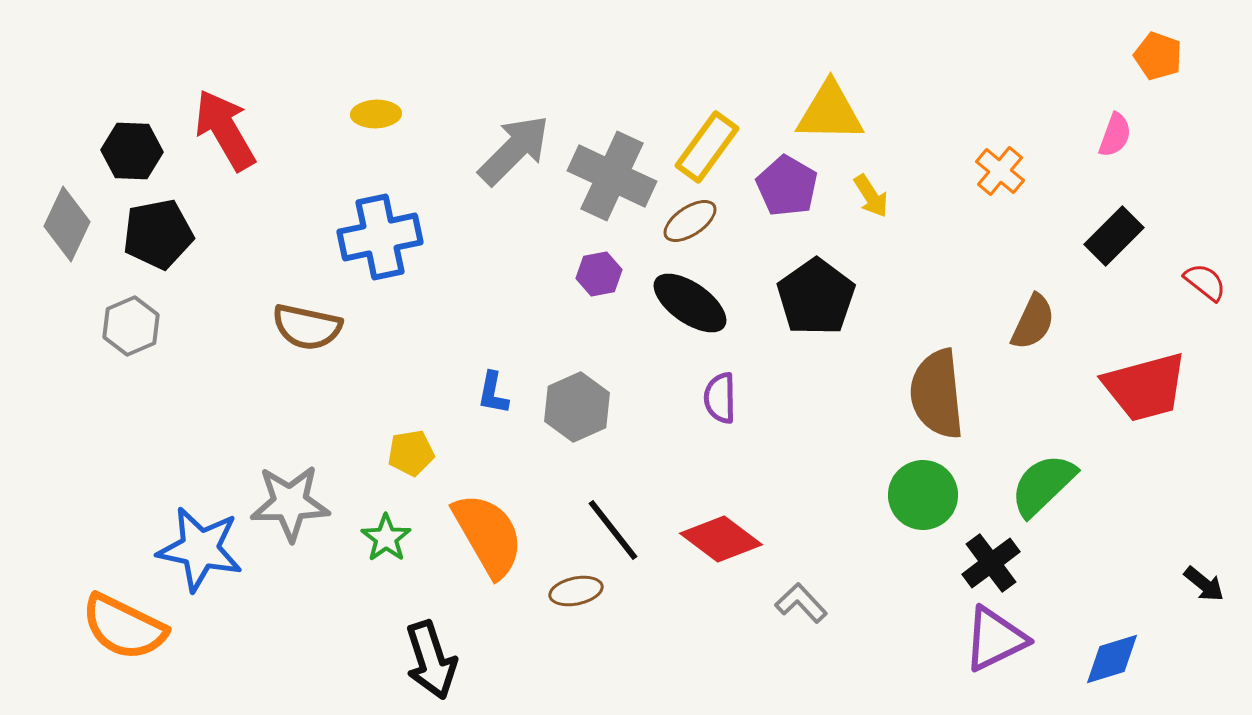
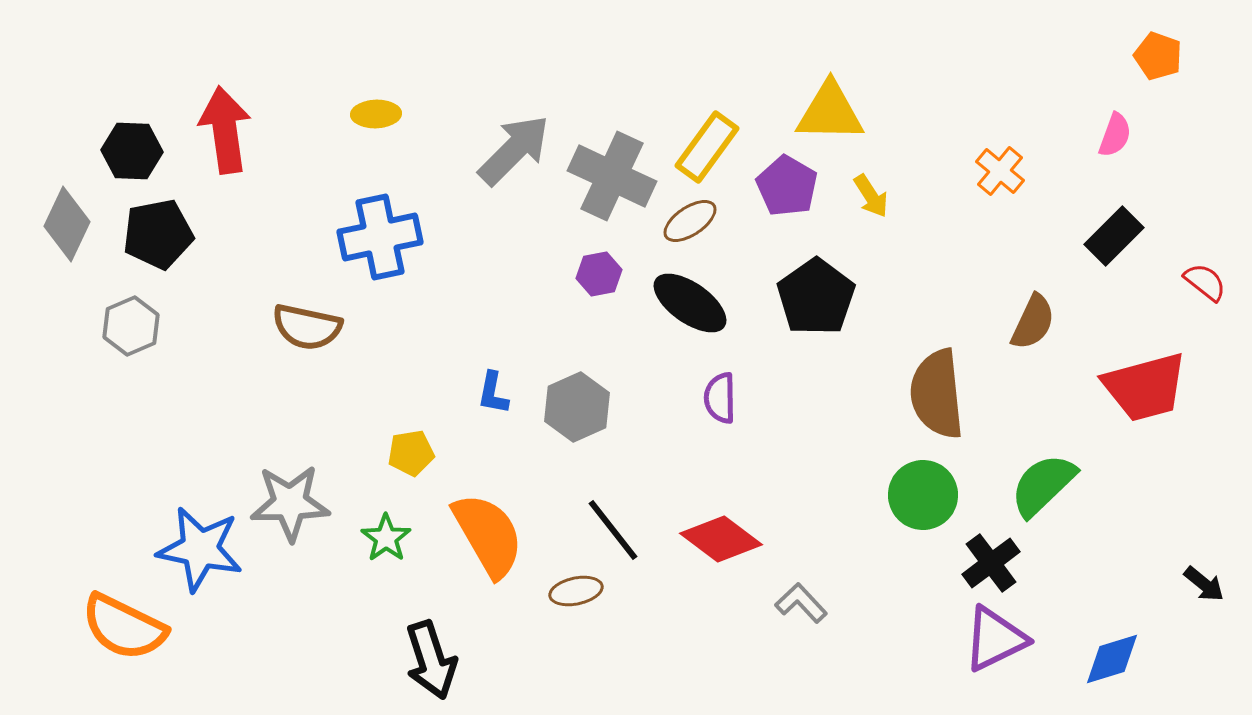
red arrow at (225, 130): rotated 22 degrees clockwise
